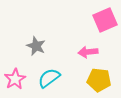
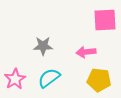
pink square: rotated 20 degrees clockwise
gray star: moved 7 px right; rotated 24 degrees counterclockwise
pink arrow: moved 2 px left
